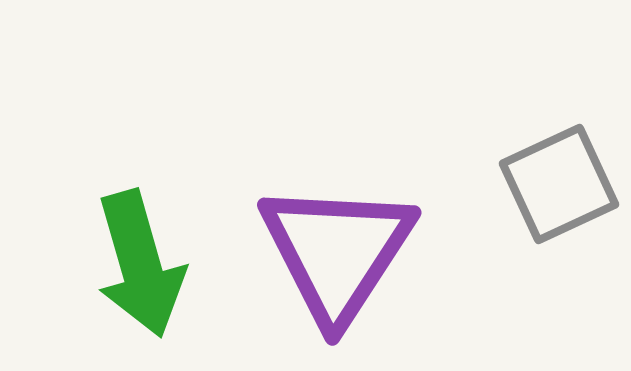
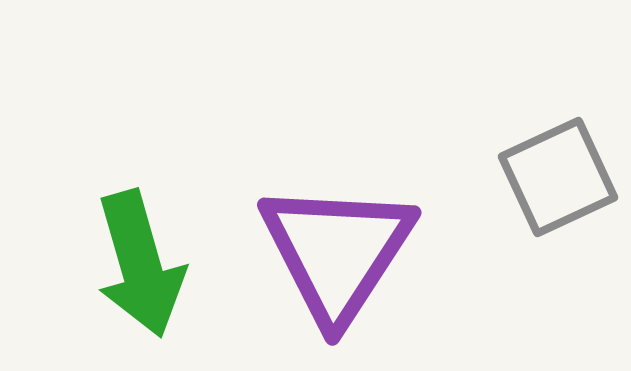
gray square: moved 1 px left, 7 px up
